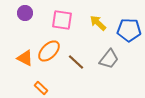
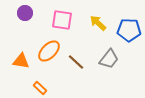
orange triangle: moved 4 px left, 3 px down; rotated 18 degrees counterclockwise
orange rectangle: moved 1 px left
